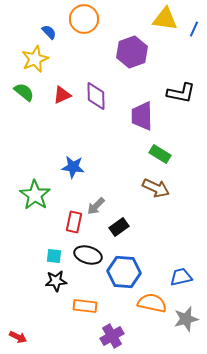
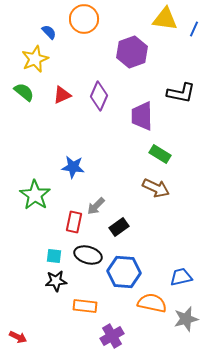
purple diamond: moved 3 px right; rotated 24 degrees clockwise
